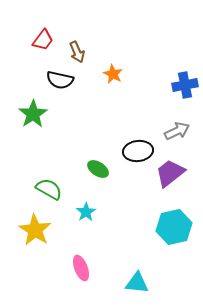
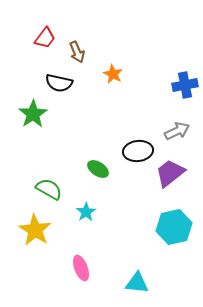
red trapezoid: moved 2 px right, 2 px up
black semicircle: moved 1 px left, 3 px down
